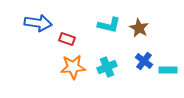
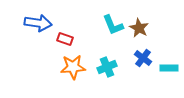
cyan L-shape: moved 4 px right; rotated 55 degrees clockwise
red rectangle: moved 2 px left
blue cross: moved 1 px left, 3 px up
cyan rectangle: moved 1 px right, 2 px up
